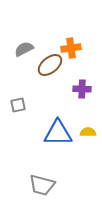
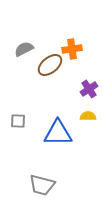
orange cross: moved 1 px right, 1 px down
purple cross: moved 7 px right; rotated 36 degrees counterclockwise
gray square: moved 16 px down; rotated 14 degrees clockwise
yellow semicircle: moved 16 px up
